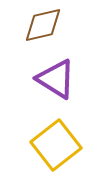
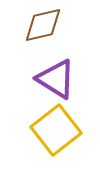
yellow square: moved 15 px up
